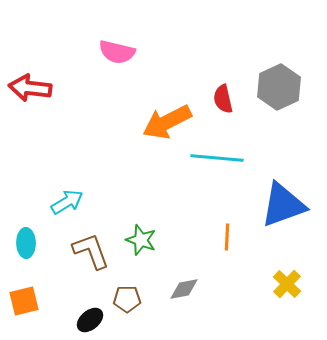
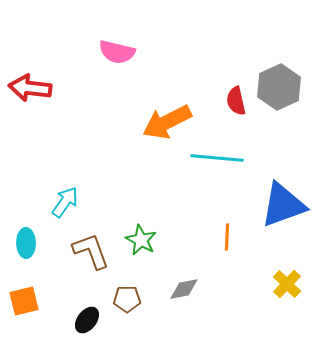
red semicircle: moved 13 px right, 2 px down
cyan arrow: moved 2 px left; rotated 24 degrees counterclockwise
green star: rotated 8 degrees clockwise
black ellipse: moved 3 px left; rotated 12 degrees counterclockwise
